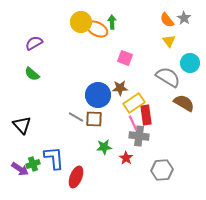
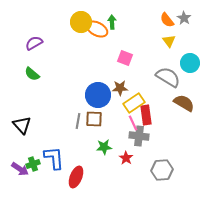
gray line: moved 2 px right, 4 px down; rotated 70 degrees clockwise
